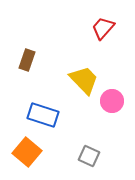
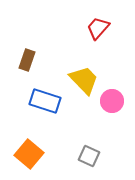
red trapezoid: moved 5 px left
blue rectangle: moved 2 px right, 14 px up
orange square: moved 2 px right, 2 px down
